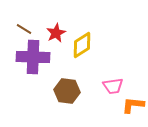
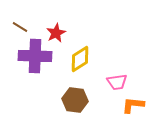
brown line: moved 4 px left, 2 px up
yellow diamond: moved 2 px left, 14 px down
purple cross: moved 2 px right, 1 px up
pink trapezoid: moved 4 px right, 4 px up
brown hexagon: moved 8 px right, 9 px down
